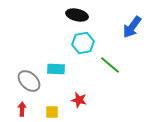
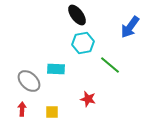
black ellipse: rotated 40 degrees clockwise
blue arrow: moved 2 px left
red star: moved 9 px right, 1 px up
